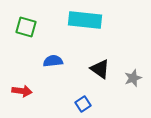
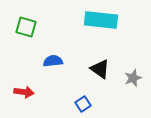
cyan rectangle: moved 16 px right
red arrow: moved 2 px right, 1 px down
